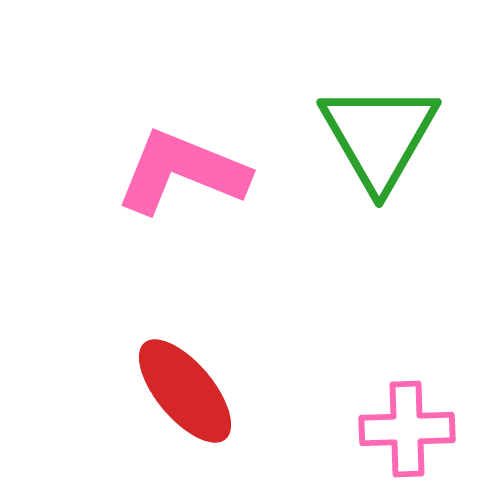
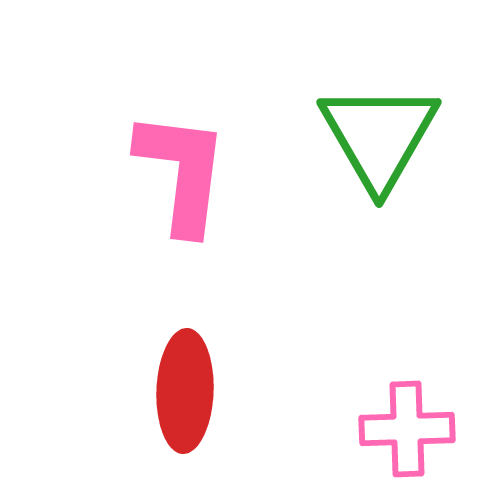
pink L-shape: rotated 75 degrees clockwise
red ellipse: rotated 42 degrees clockwise
